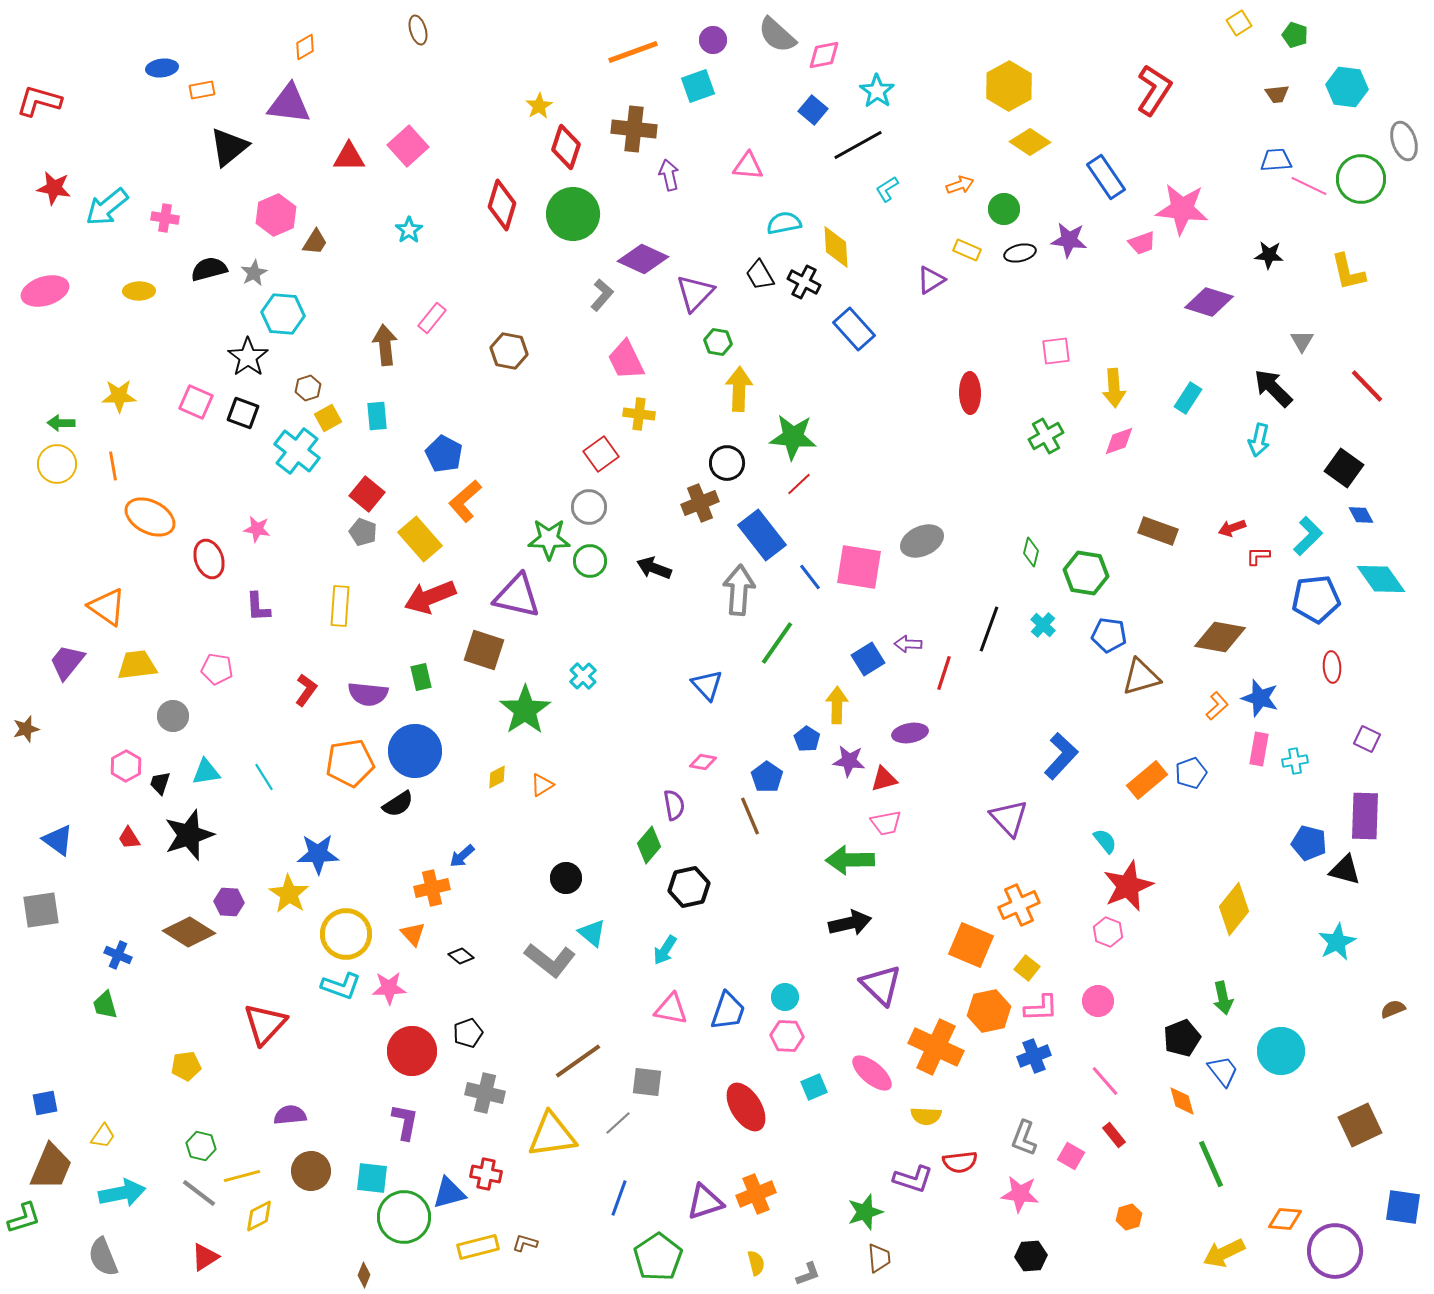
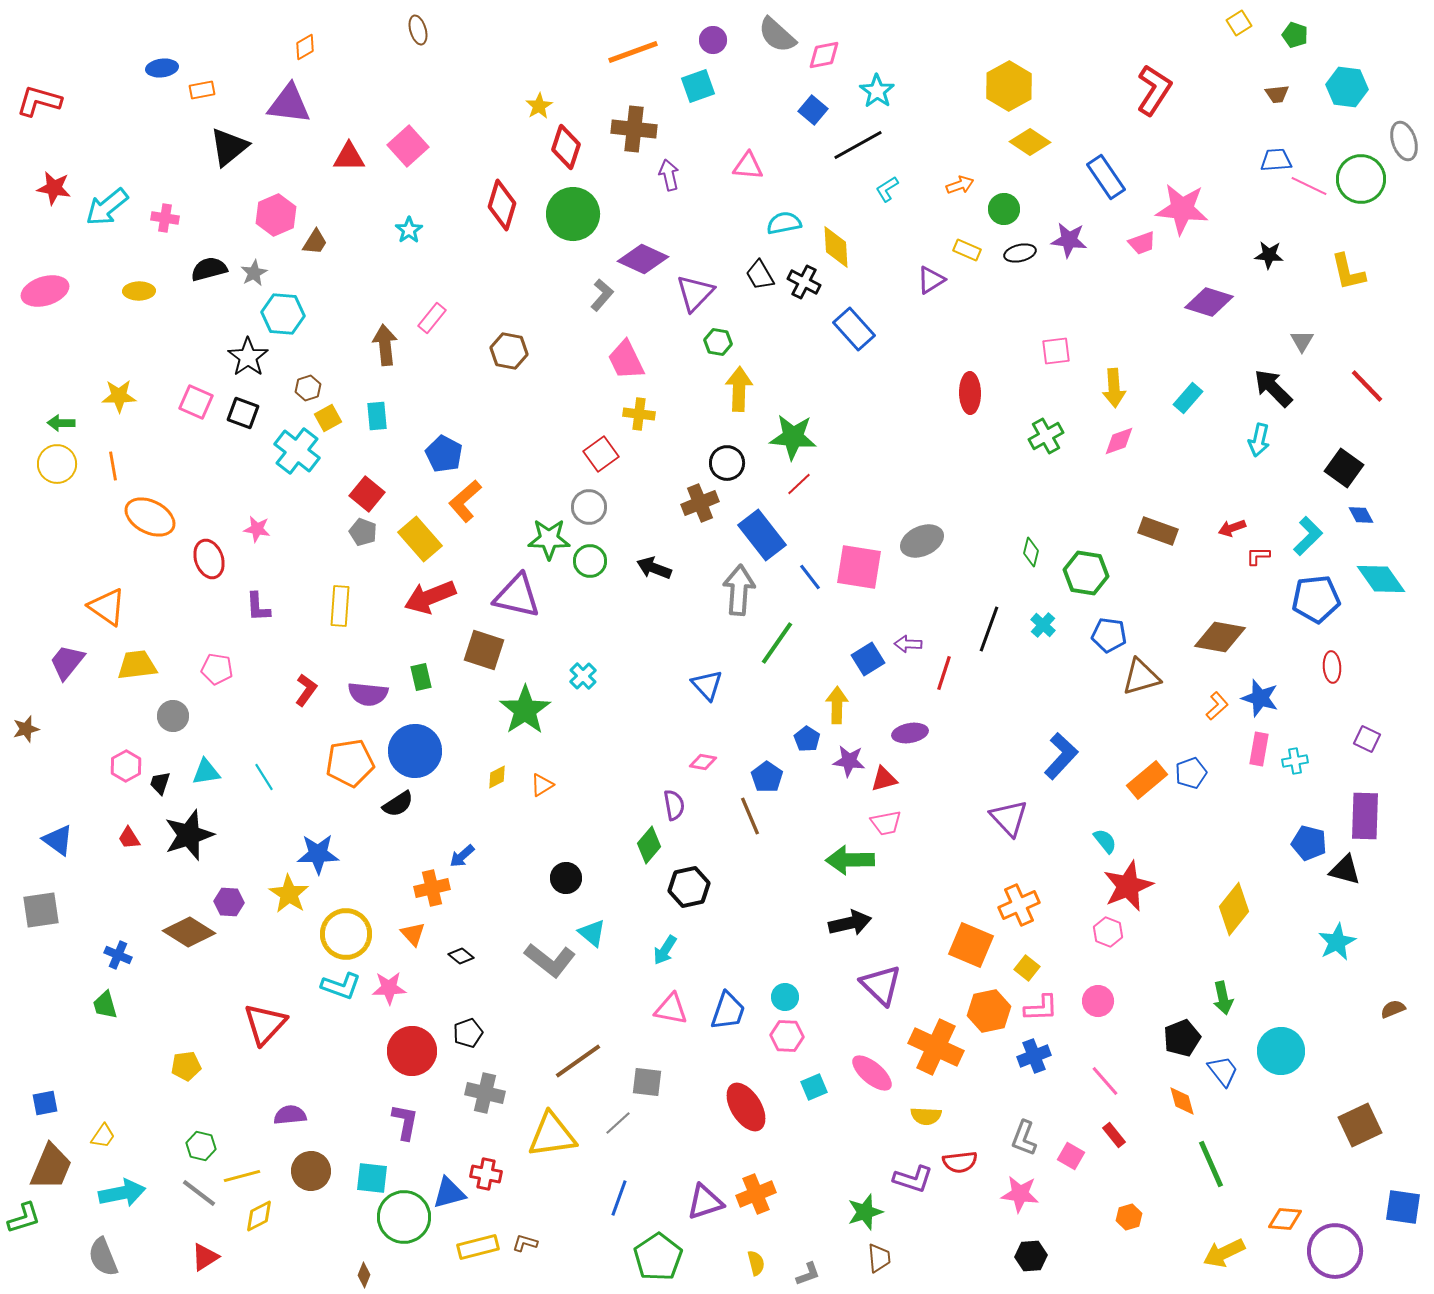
cyan rectangle at (1188, 398): rotated 8 degrees clockwise
